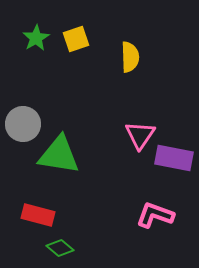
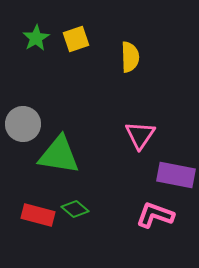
purple rectangle: moved 2 px right, 17 px down
green diamond: moved 15 px right, 39 px up
